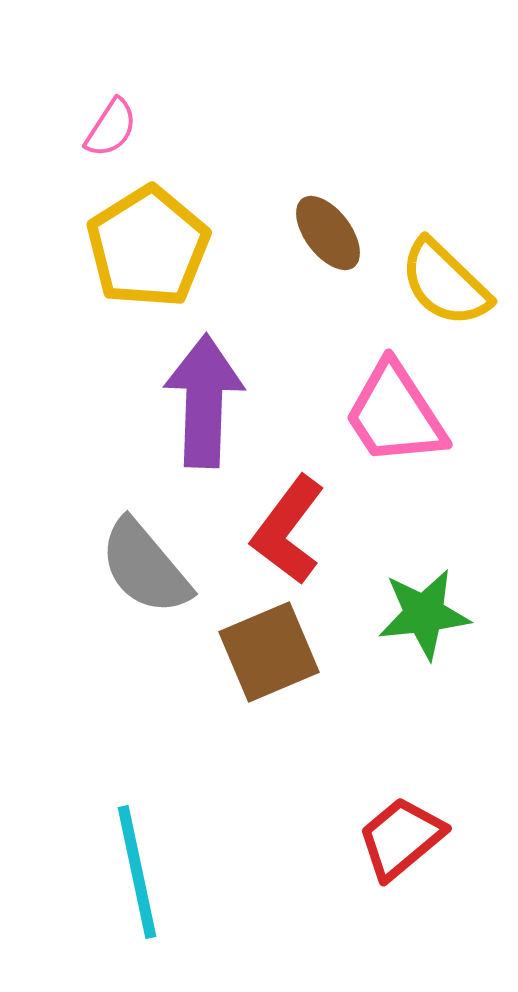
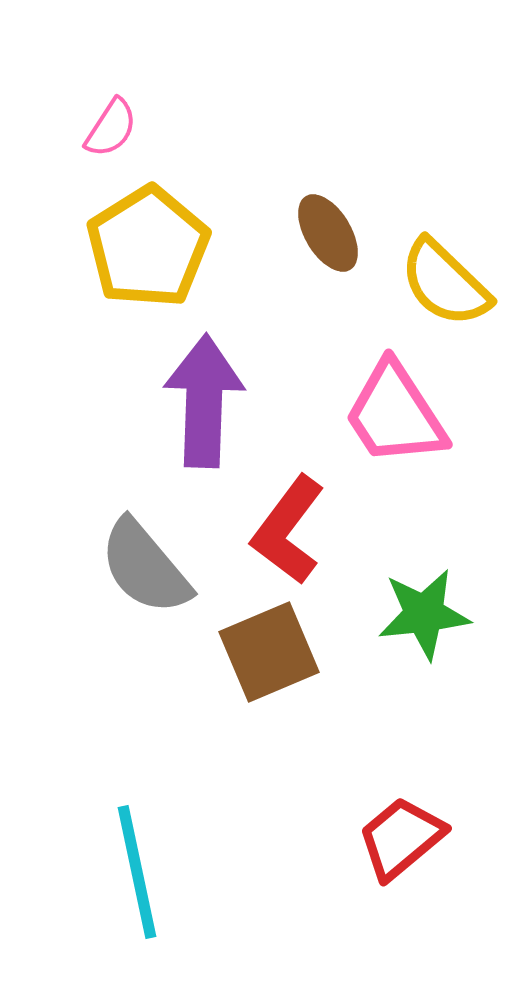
brown ellipse: rotated 6 degrees clockwise
